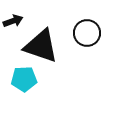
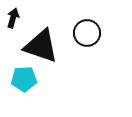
black arrow: moved 3 px up; rotated 54 degrees counterclockwise
